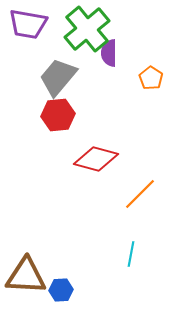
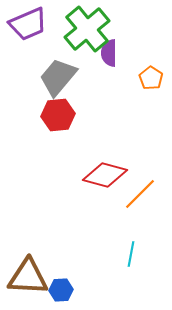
purple trapezoid: rotated 33 degrees counterclockwise
red diamond: moved 9 px right, 16 px down
brown triangle: moved 2 px right, 1 px down
